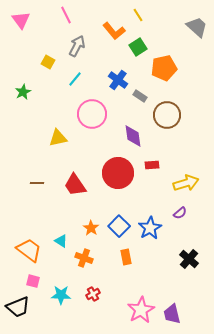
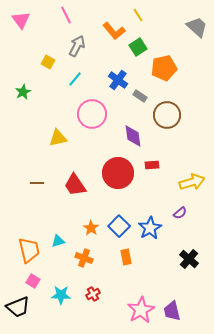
yellow arrow: moved 6 px right, 1 px up
cyan triangle: moved 3 px left; rotated 48 degrees counterclockwise
orange trapezoid: rotated 40 degrees clockwise
pink square: rotated 16 degrees clockwise
purple trapezoid: moved 3 px up
